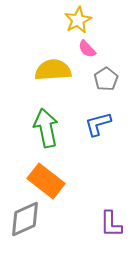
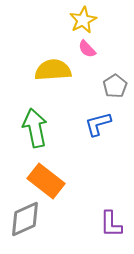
yellow star: moved 5 px right
gray pentagon: moved 9 px right, 7 px down
green arrow: moved 11 px left
